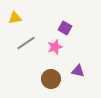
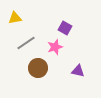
brown circle: moved 13 px left, 11 px up
